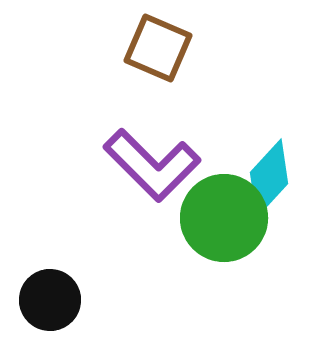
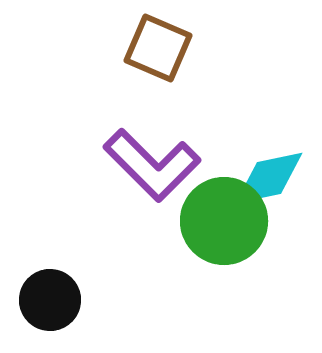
cyan diamond: rotated 36 degrees clockwise
green circle: moved 3 px down
